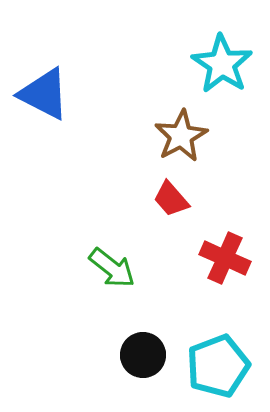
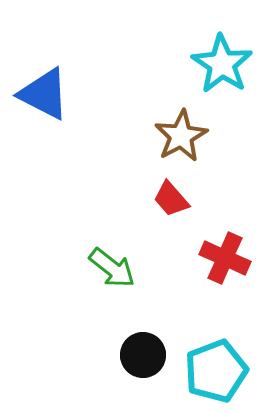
cyan pentagon: moved 2 px left, 5 px down
